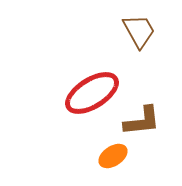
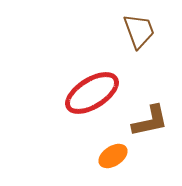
brown trapezoid: rotated 9 degrees clockwise
brown L-shape: moved 8 px right; rotated 6 degrees counterclockwise
